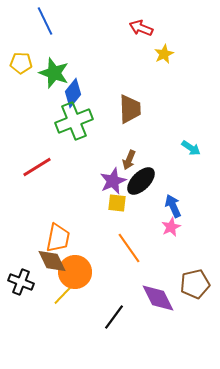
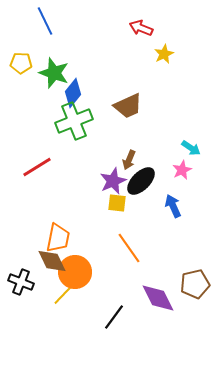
brown trapezoid: moved 2 px left, 3 px up; rotated 68 degrees clockwise
pink star: moved 11 px right, 57 px up
